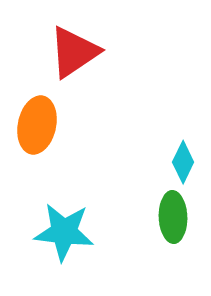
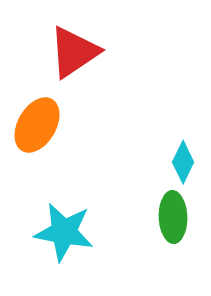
orange ellipse: rotated 18 degrees clockwise
cyan star: rotated 4 degrees clockwise
